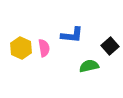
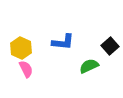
blue L-shape: moved 9 px left, 7 px down
pink semicircle: moved 18 px left, 21 px down; rotated 18 degrees counterclockwise
green semicircle: rotated 12 degrees counterclockwise
